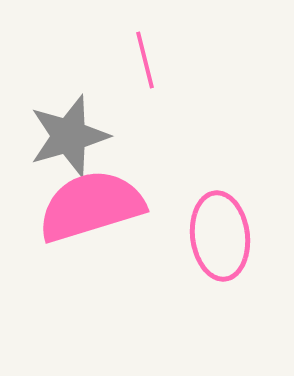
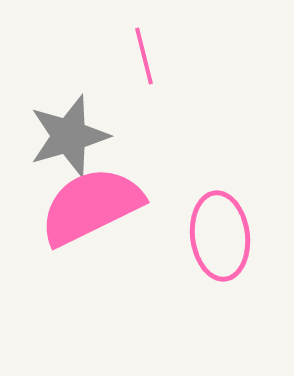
pink line: moved 1 px left, 4 px up
pink semicircle: rotated 9 degrees counterclockwise
